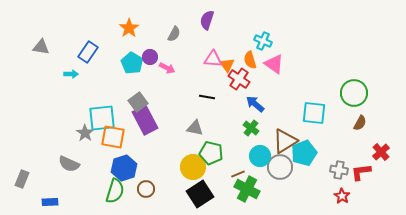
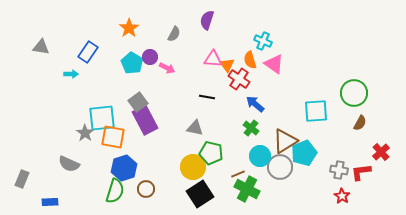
cyan square at (314, 113): moved 2 px right, 2 px up; rotated 10 degrees counterclockwise
